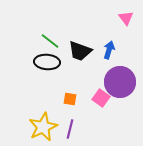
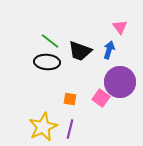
pink triangle: moved 6 px left, 9 px down
